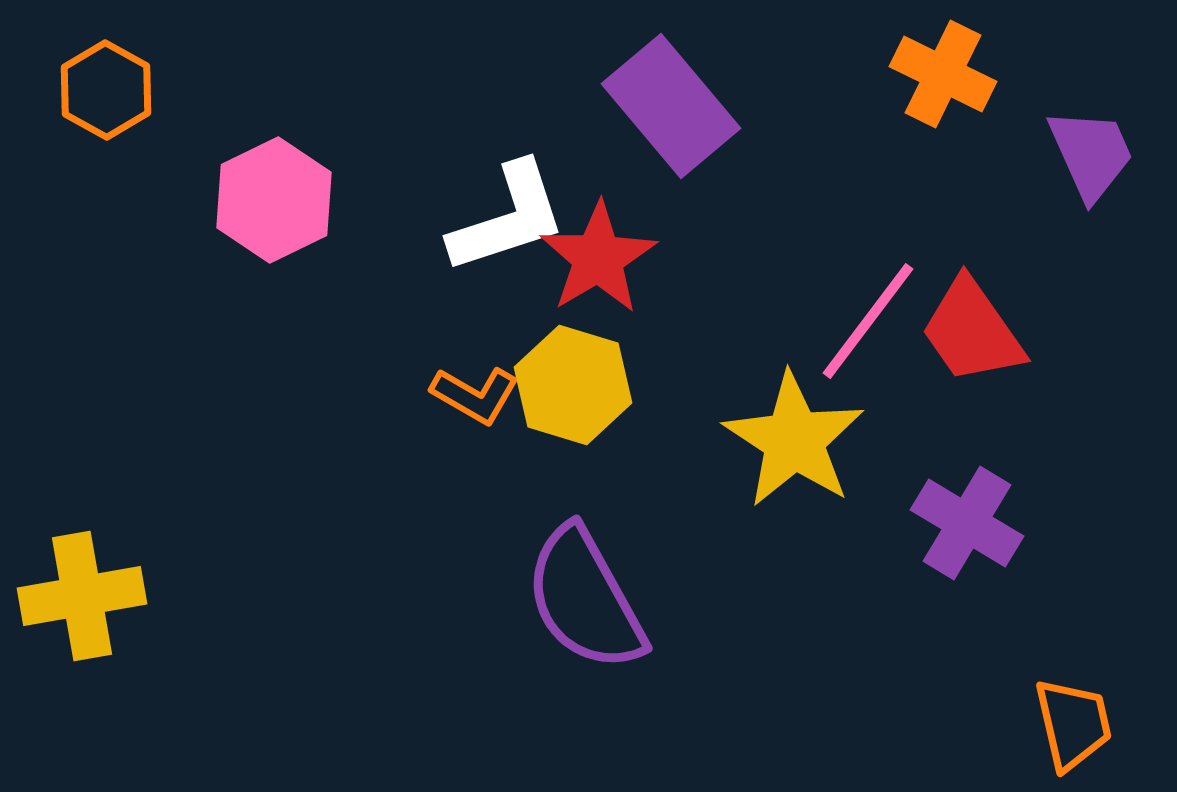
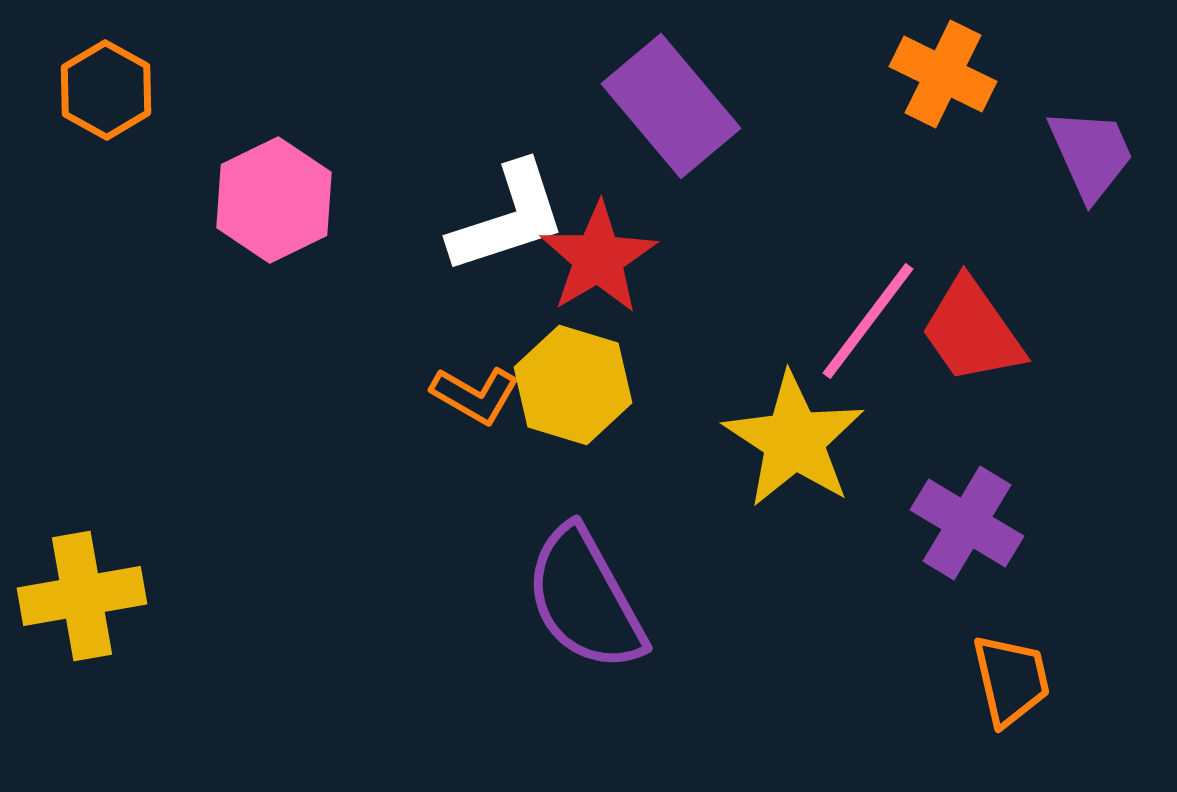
orange trapezoid: moved 62 px left, 44 px up
